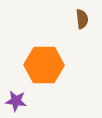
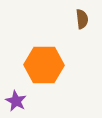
purple star: rotated 20 degrees clockwise
